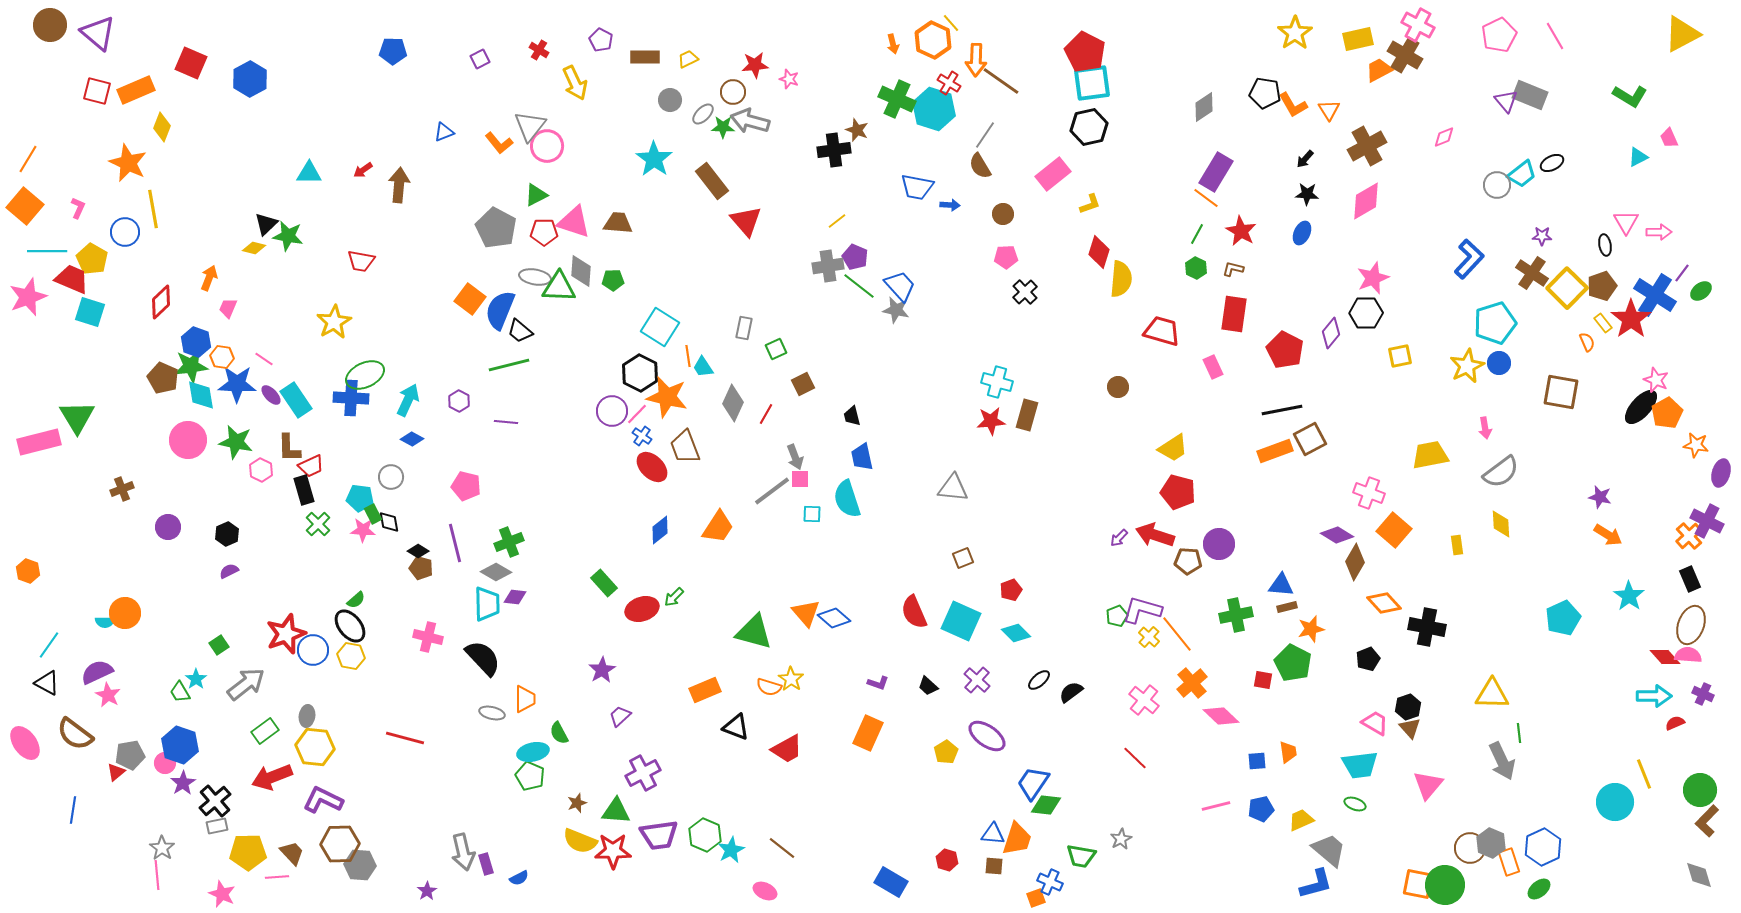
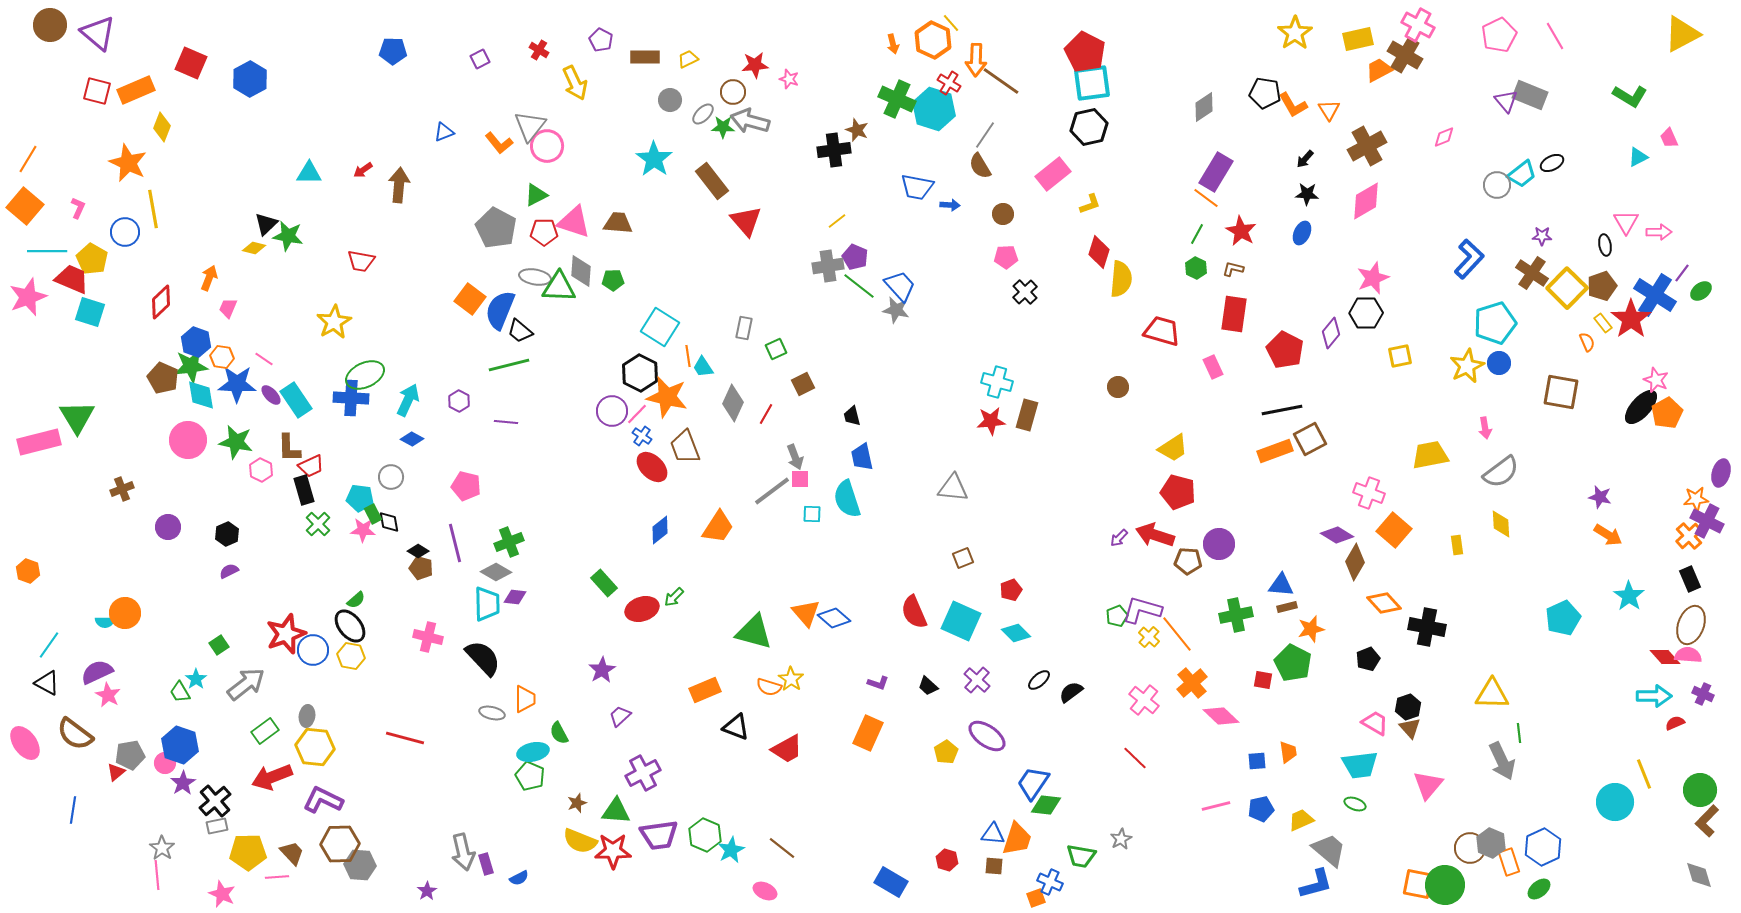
orange star at (1696, 445): moved 54 px down; rotated 15 degrees counterclockwise
